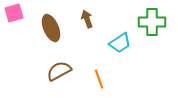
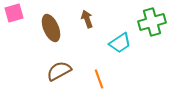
green cross: rotated 16 degrees counterclockwise
